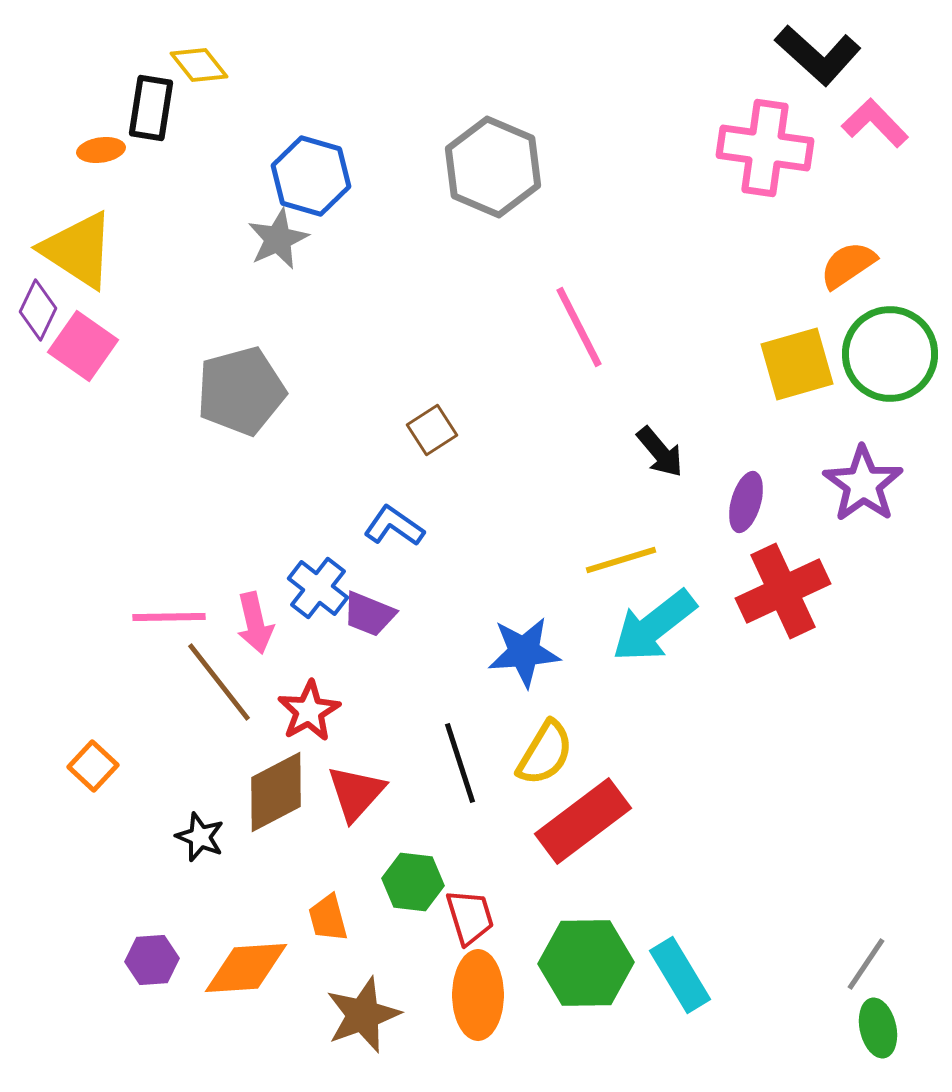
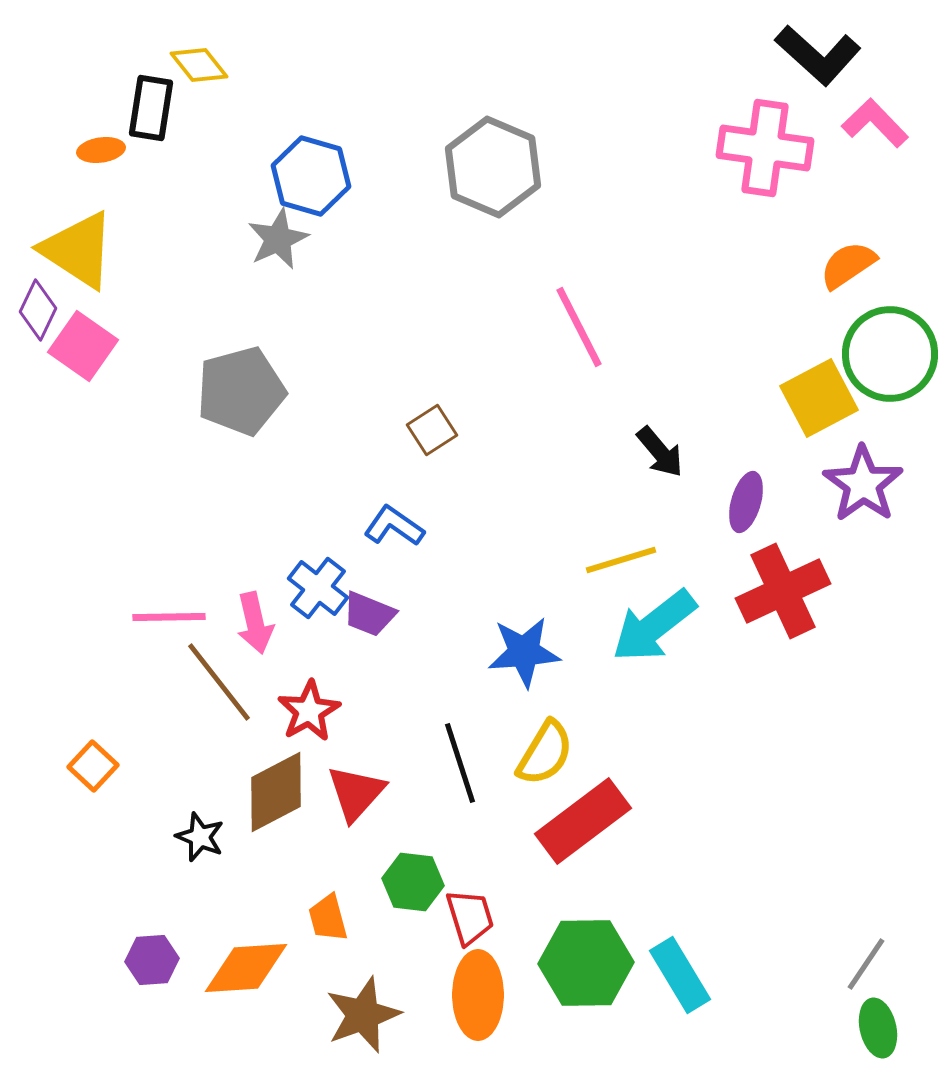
yellow square at (797, 364): moved 22 px right, 34 px down; rotated 12 degrees counterclockwise
